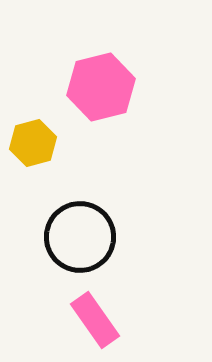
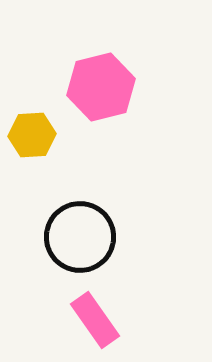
yellow hexagon: moved 1 px left, 8 px up; rotated 12 degrees clockwise
